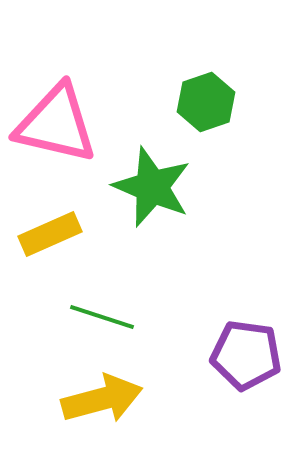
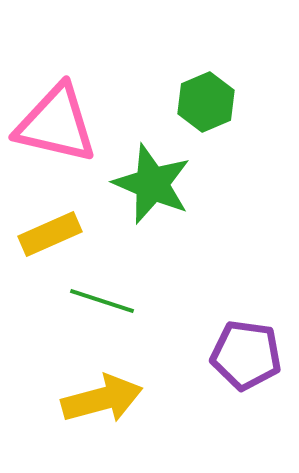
green hexagon: rotated 4 degrees counterclockwise
green star: moved 3 px up
green line: moved 16 px up
